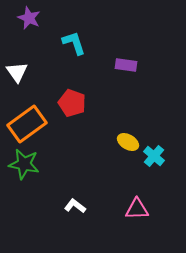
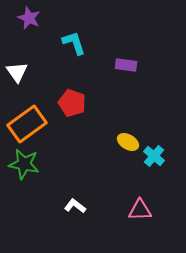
pink triangle: moved 3 px right, 1 px down
